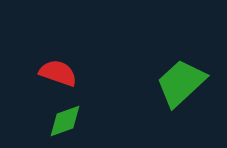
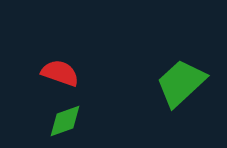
red semicircle: moved 2 px right
